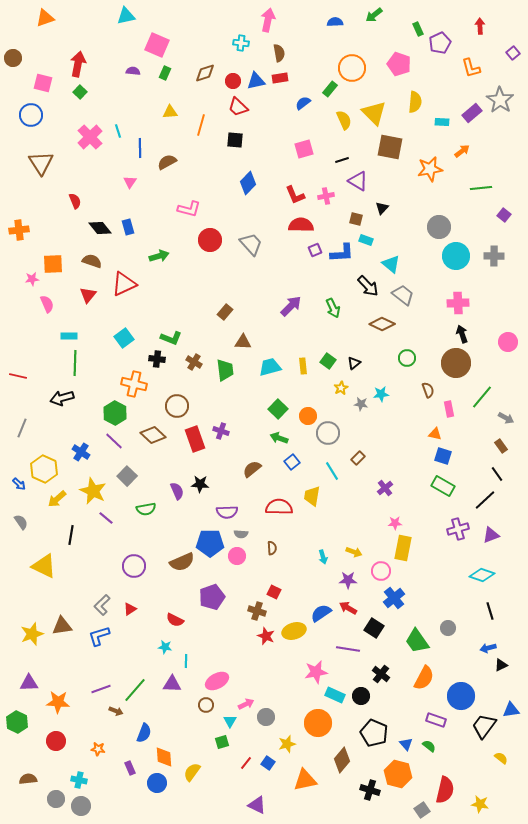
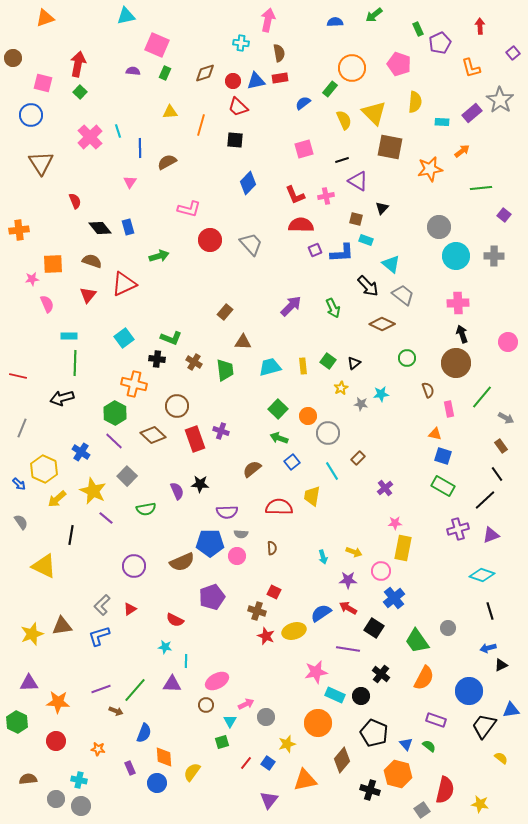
blue circle at (461, 696): moved 8 px right, 5 px up
purple triangle at (257, 805): moved 12 px right, 5 px up; rotated 42 degrees clockwise
